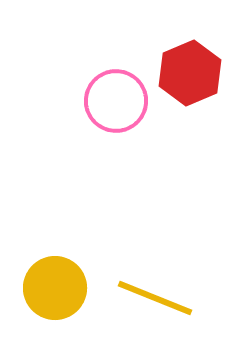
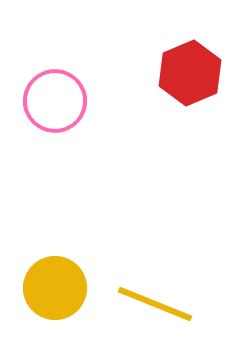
pink circle: moved 61 px left
yellow line: moved 6 px down
